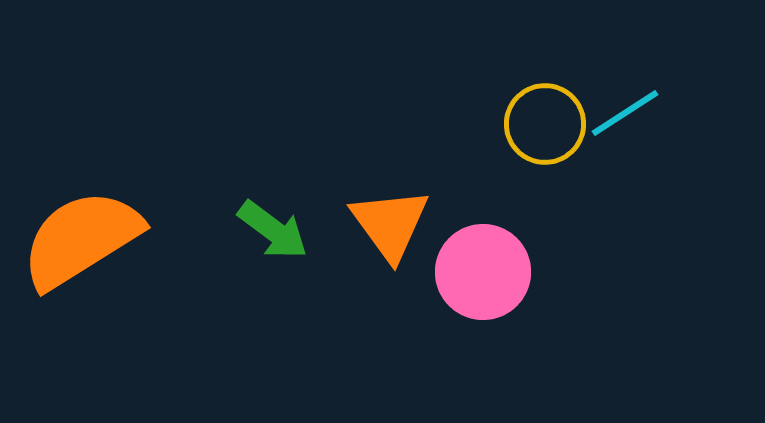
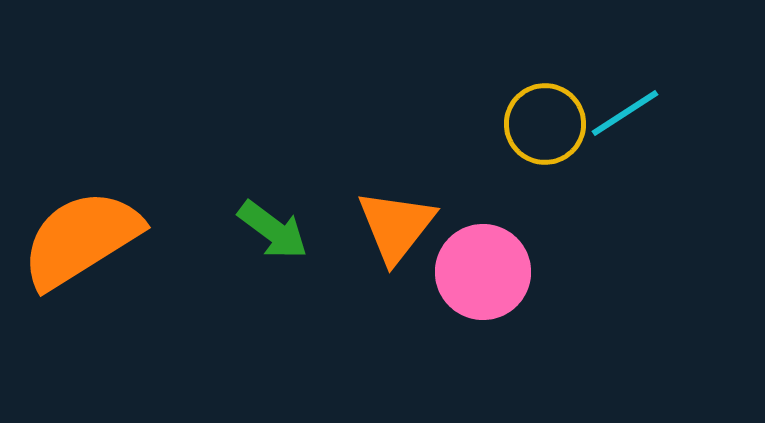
orange triangle: moved 6 px right, 2 px down; rotated 14 degrees clockwise
